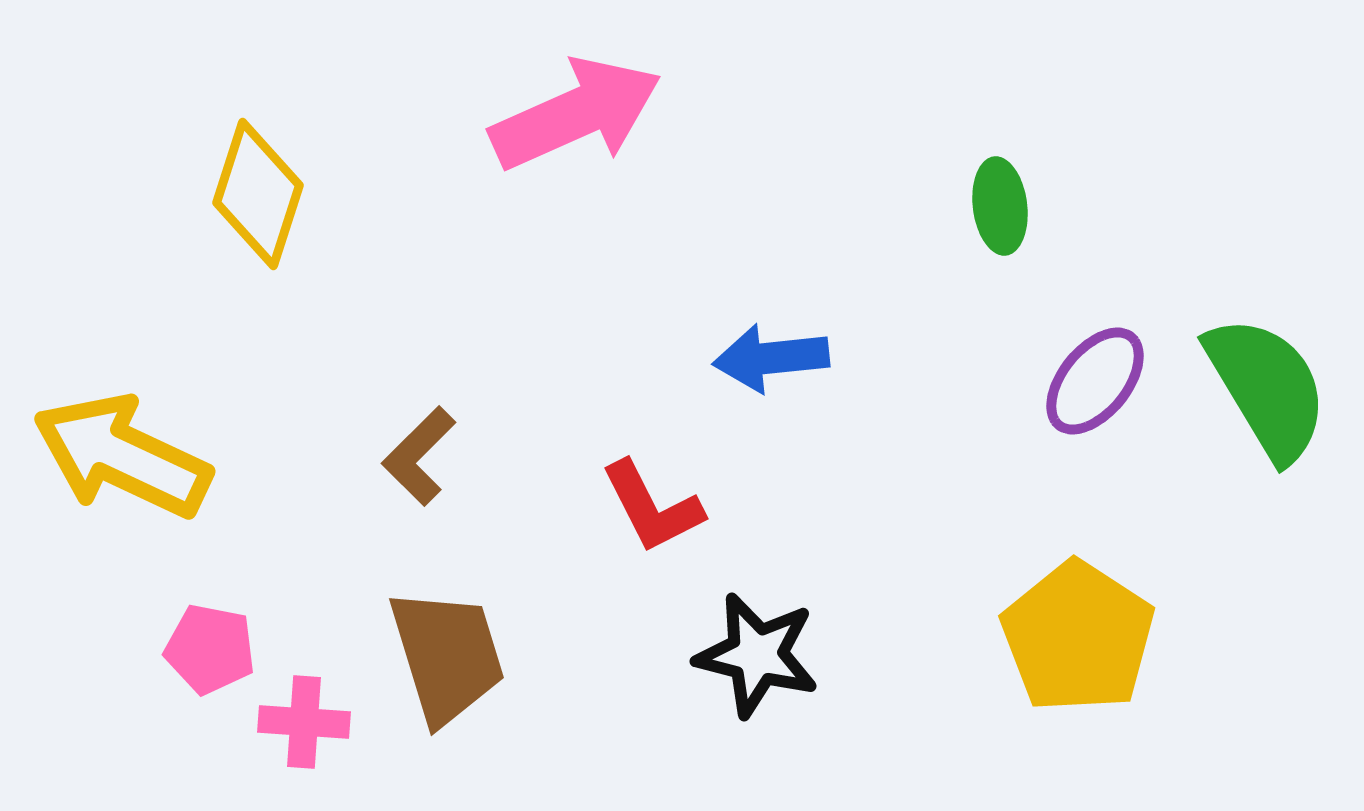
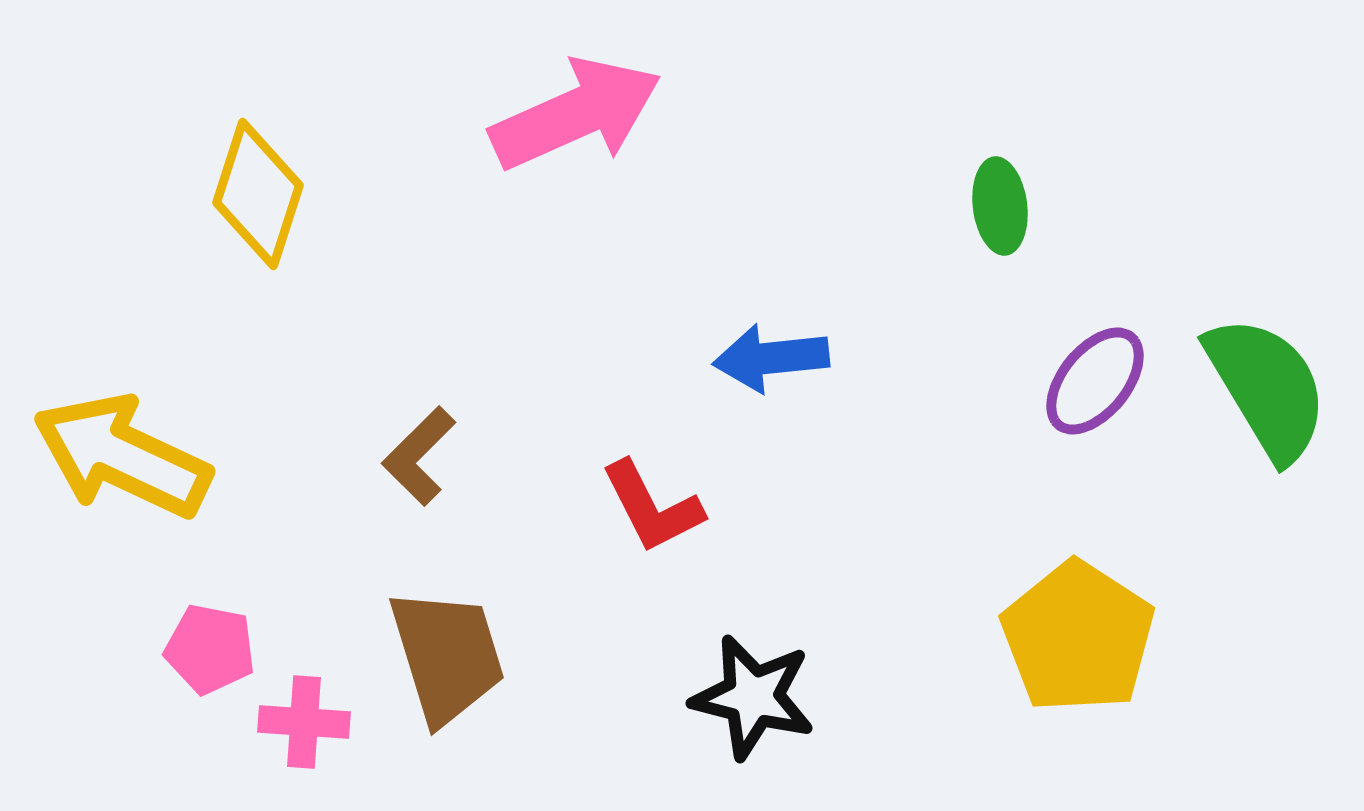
black star: moved 4 px left, 42 px down
